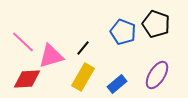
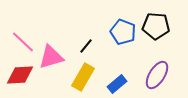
black pentagon: moved 2 px down; rotated 16 degrees counterclockwise
black line: moved 3 px right, 2 px up
pink triangle: moved 1 px down
red diamond: moved 7 px left, 4 px up
